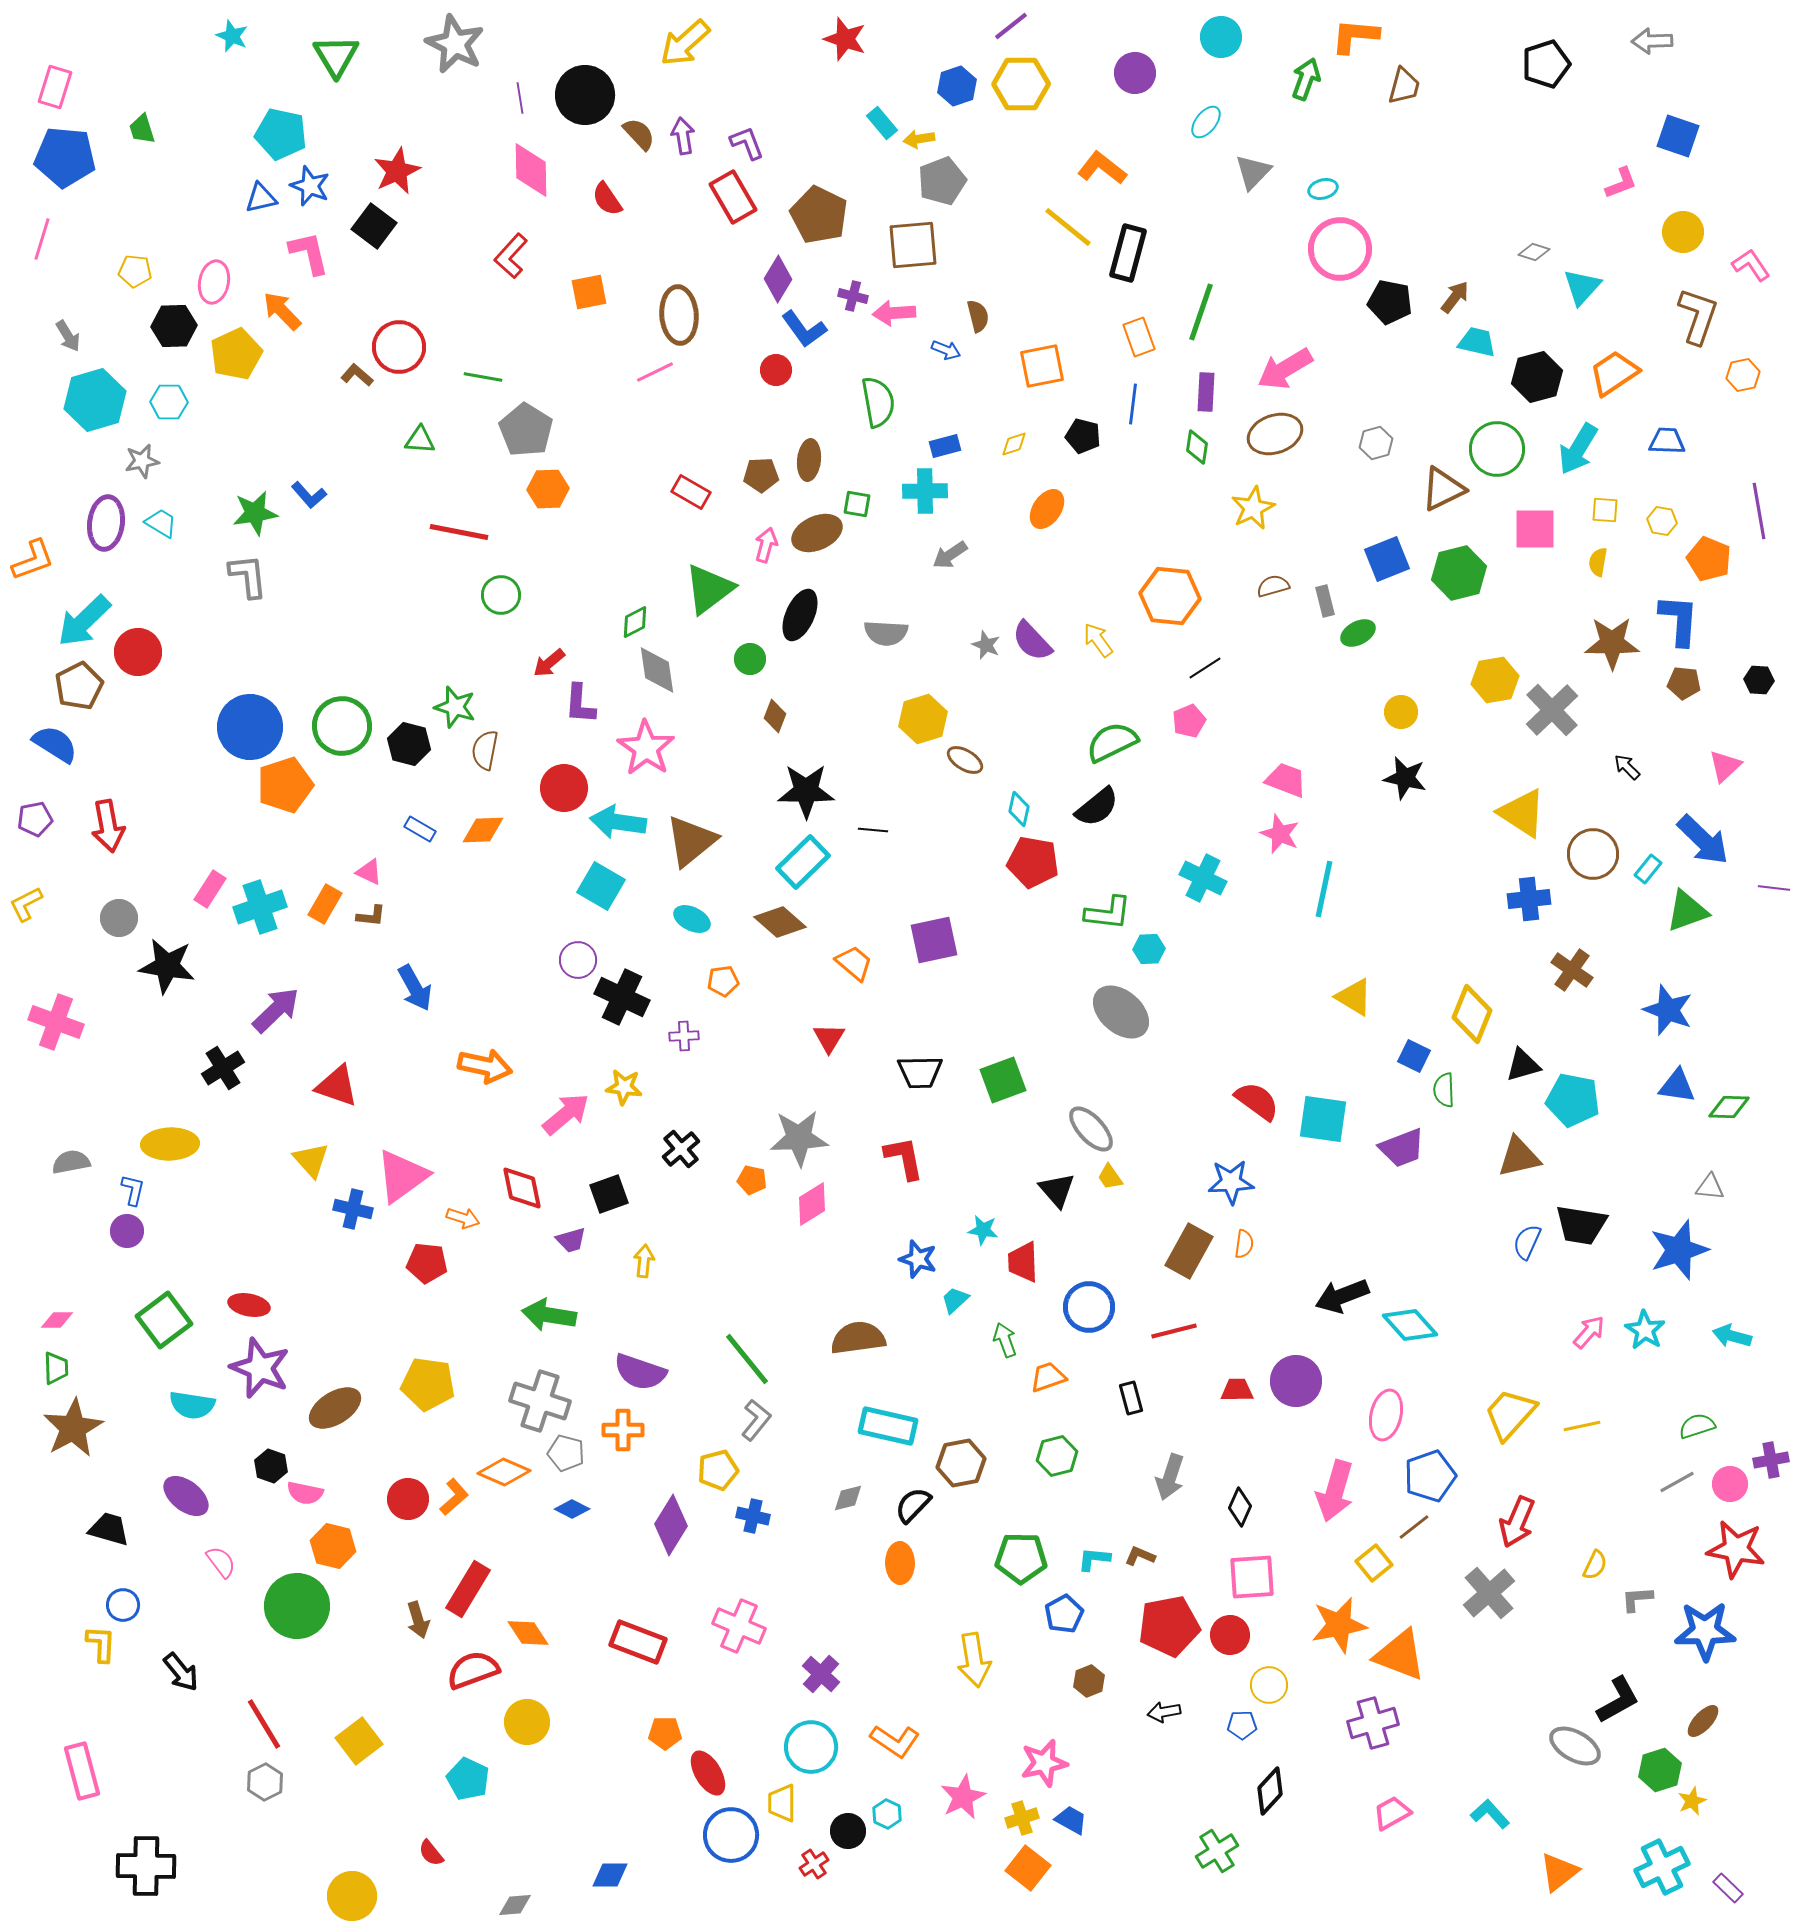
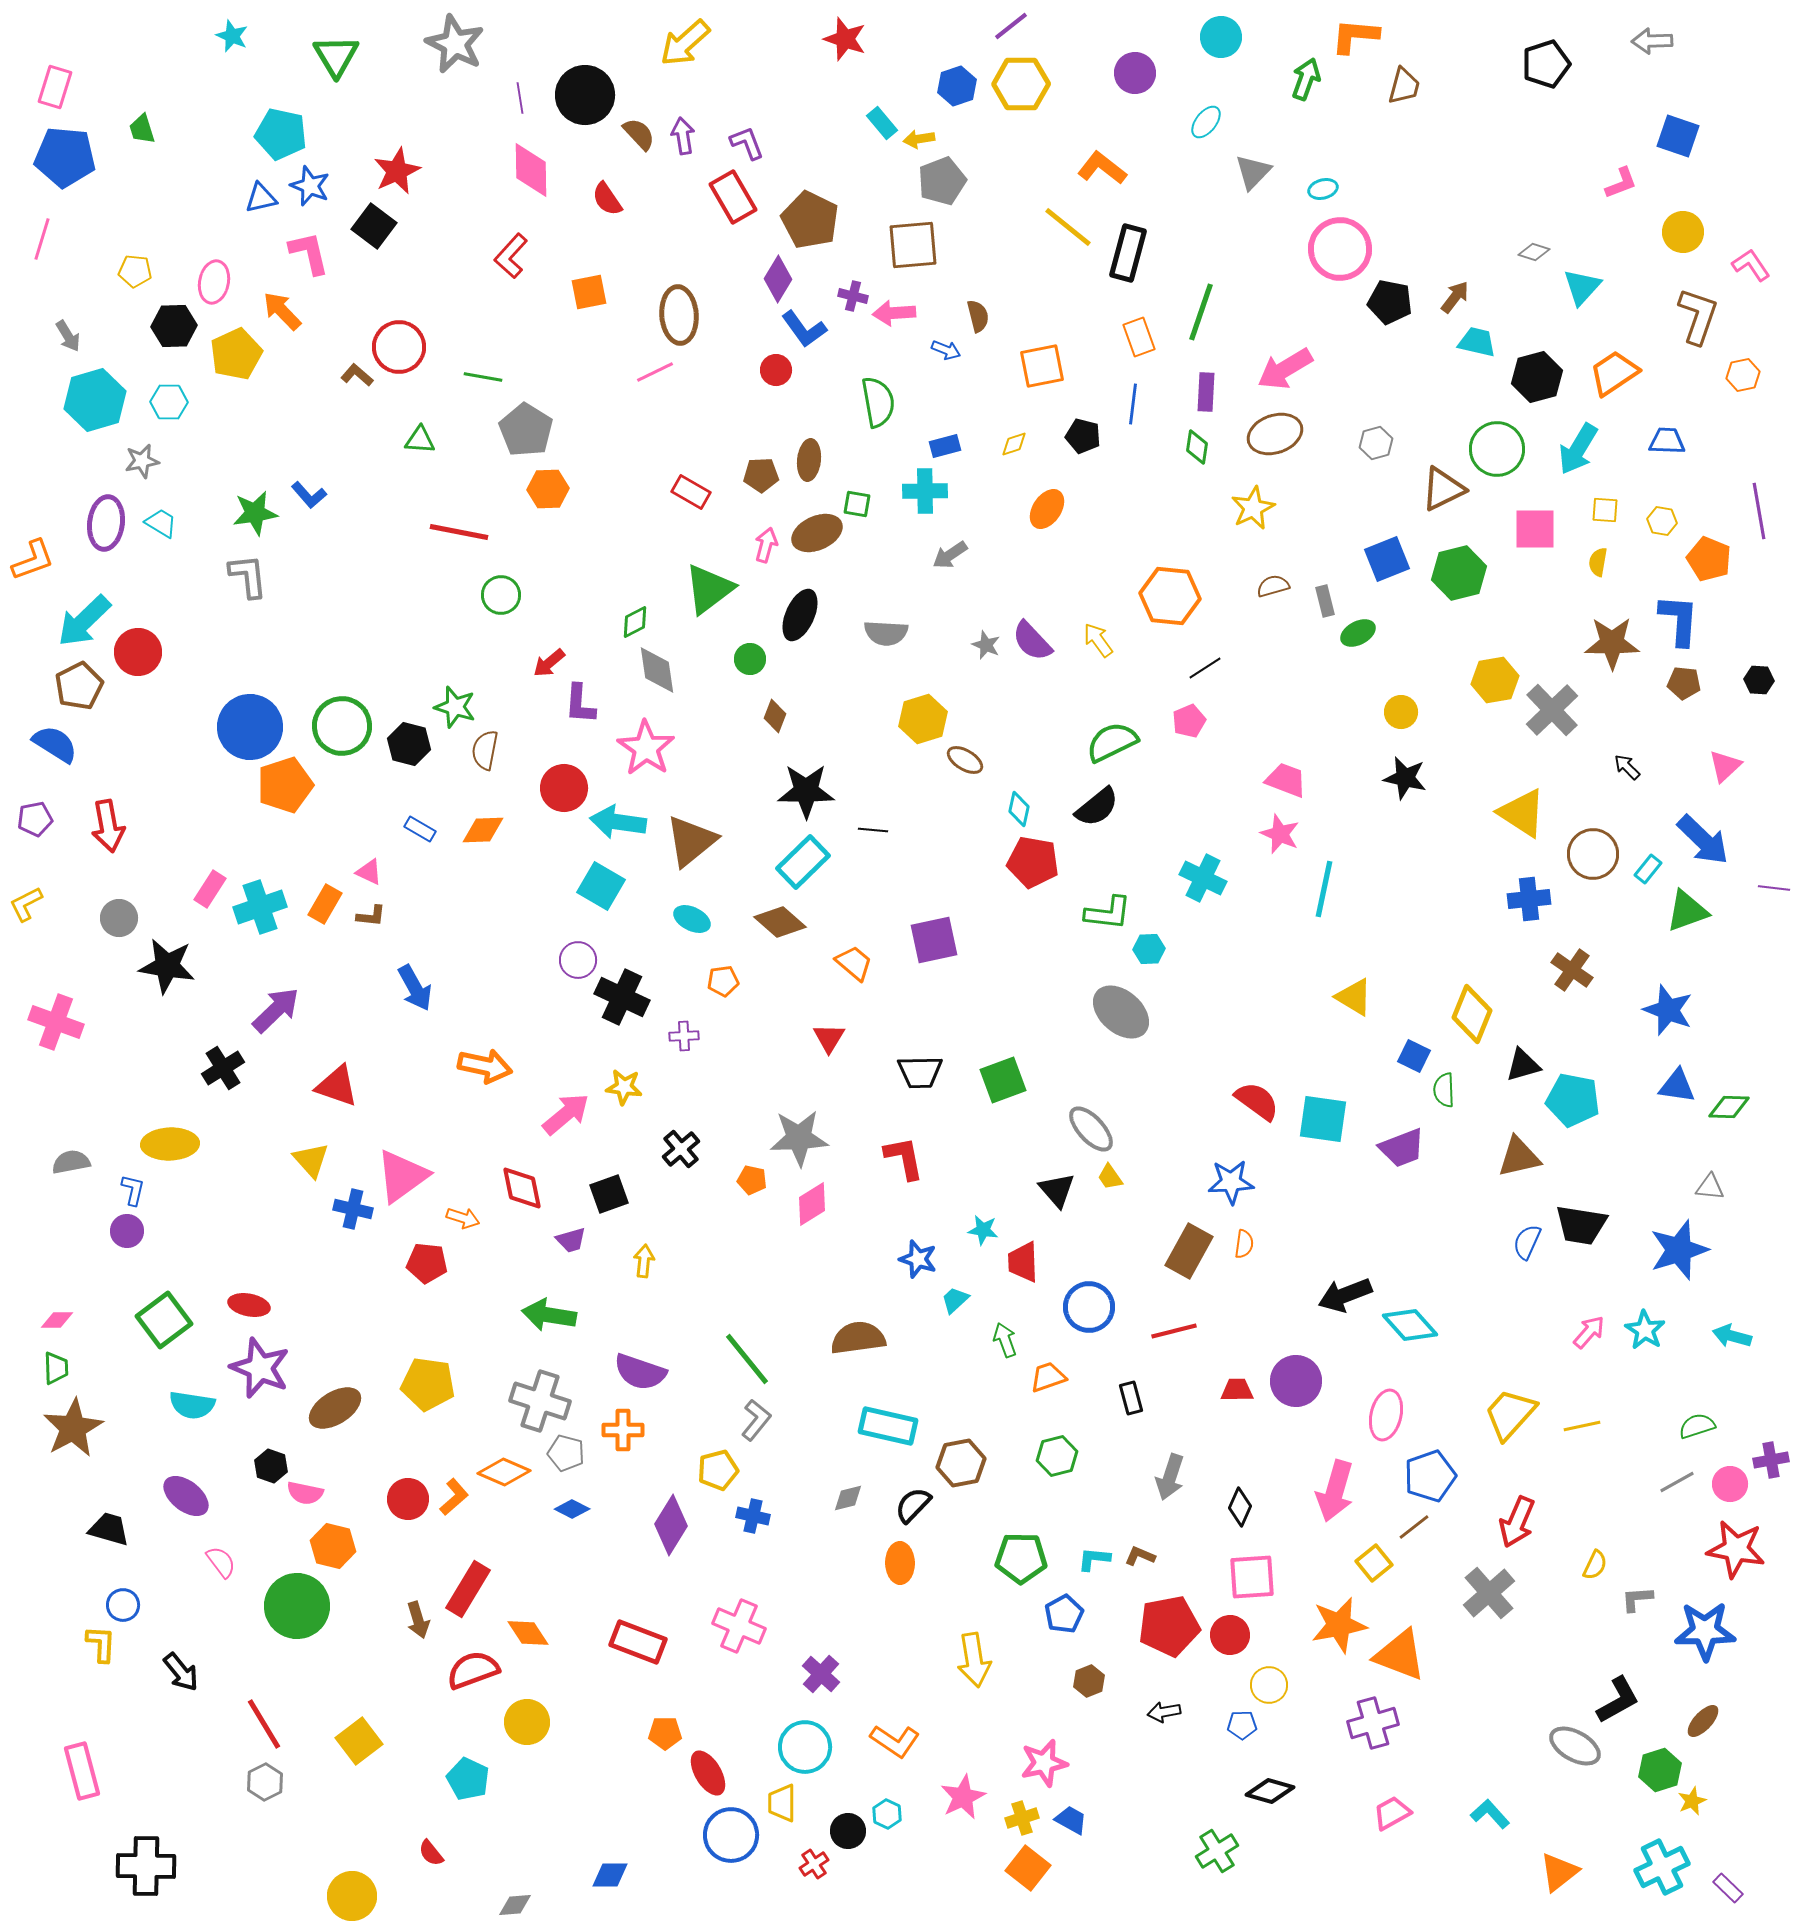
brown pentagon at (819, 215): moved 9 px left, 5 px down
black arrow at (1342, 1296): moved 3 px right, 1 px up
cyan circle at (811, 1747): moved 6 px left
black diamond at (1270, 1791): rotated 63 degrees clockwise
